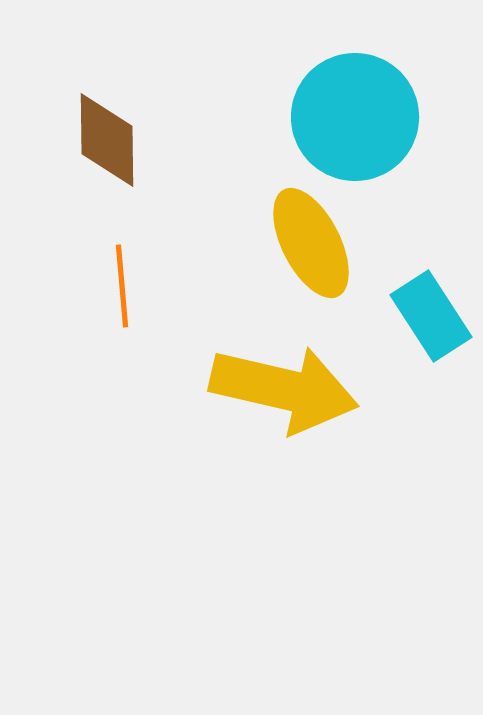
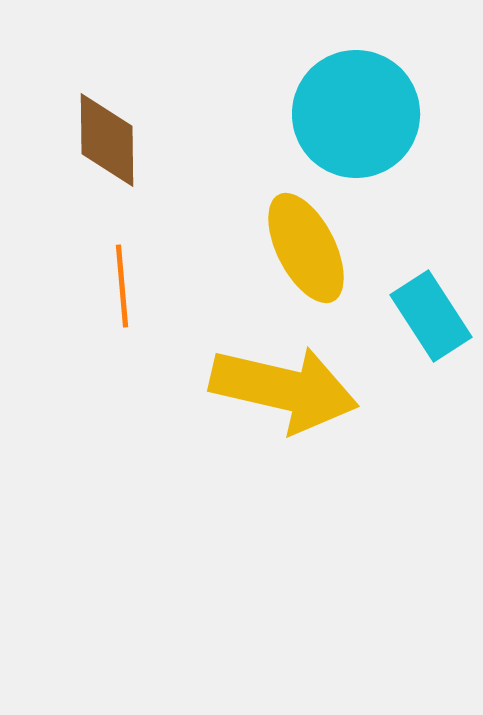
cyan circle: moved 1 px right, 3 px up
yellow ellipse: moved 5 px left, 5 px down
